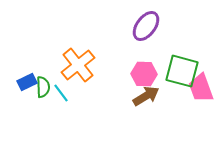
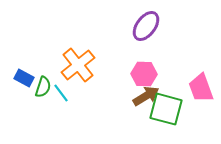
green square: moved 16 px left, 38 px down
blue rectangle: moved 3 px left, 4 px up; rotated 54 degrees clockwise
green semicircle: rotated 20 degrees clockwise
